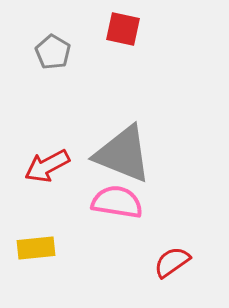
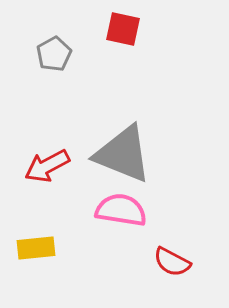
gray pentagon: moved 1 px right, 2 px down; rotated 12 degrees clockwise
pink semicircle: moved 4 px right, 8 px down
red semicircle: rotated 117 degrees counterclockwise
